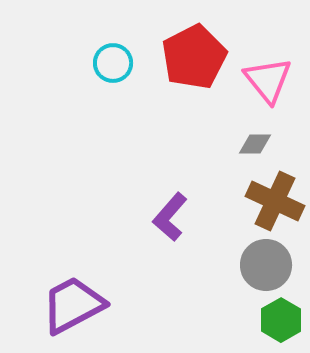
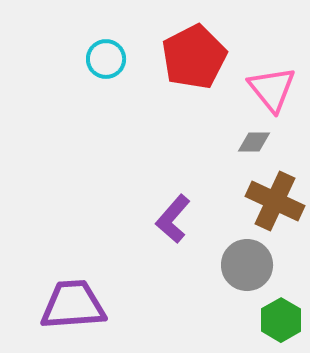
cyan circle: moved 7 px left, 4 px up
pink triangle: moved 4 px right, 9 px down
gray diamond: moved 1 px left, 2 px up
purple L-shape: moved 3 px right, 2 px down
gray circle: moved 19 px left
purple trapezoid: rotated 24 degrees clockwise
